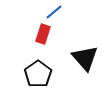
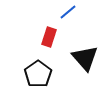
blue line: moved 14 px right
red rectangle: moved 6 px right, 3 px down
